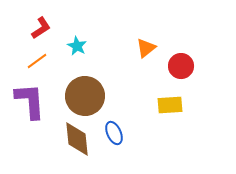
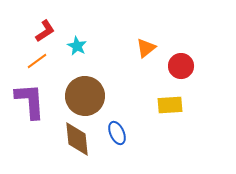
red L-shape: moved 4 px right, 3 px down
blue ellipse: moved 3 px right
